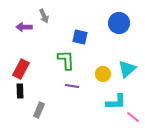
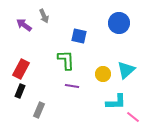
purple arrow: moved 2 px up; rotated 35 degrees clockwise
blue square: moved 1 px left, 1 px up
cyan triangle: moved 1 px left, 1 px down
black rectangle: rotated 24 degrees clockwise
